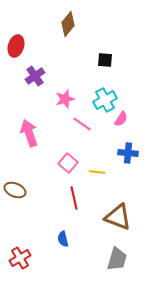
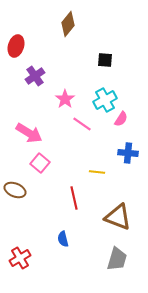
pink star: rotated 18 degrees counterclockwise
pink arrow: rotated 140 degrees clockwise
pink square: moved 28 px left
